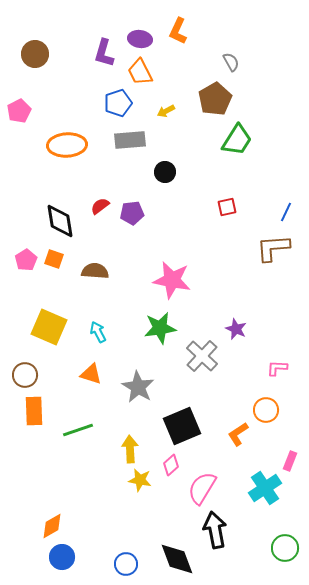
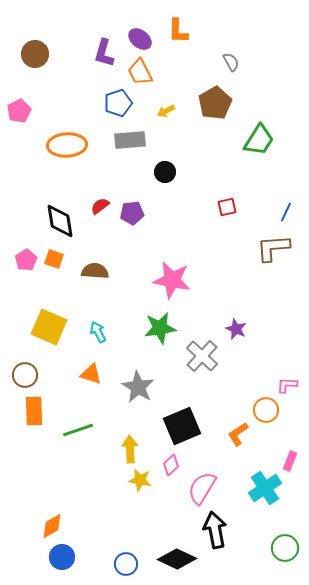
orange L-shape at (178, 31): rotated 24 degrees counterclockwise
purple ellipse at (140, 39): rotated 30 degrees clockwise
brown pentagon at (215, 99): moved 4 px down
green trapezoid at (237, 140): moved 22 px right
pink L-shape at (277, 368): moved 10 px right, 17 px down
black diamond at (177, 559): rotated 45 degrees counterclockwise
